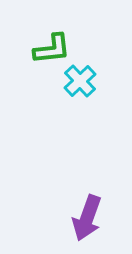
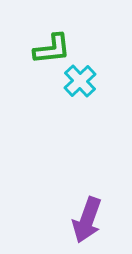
purple arrow: moved 2 px down
